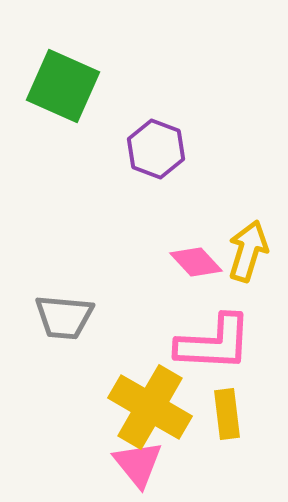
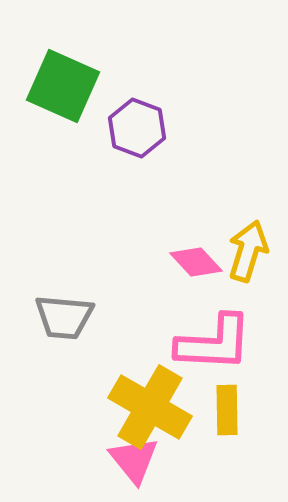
purple hexagon: moved 19 px left, 21 px up
yellow rectangle: moved 4 px up; rotated 6 degrees clockwise
pink triangle: moved 4 px left, 4 px up
